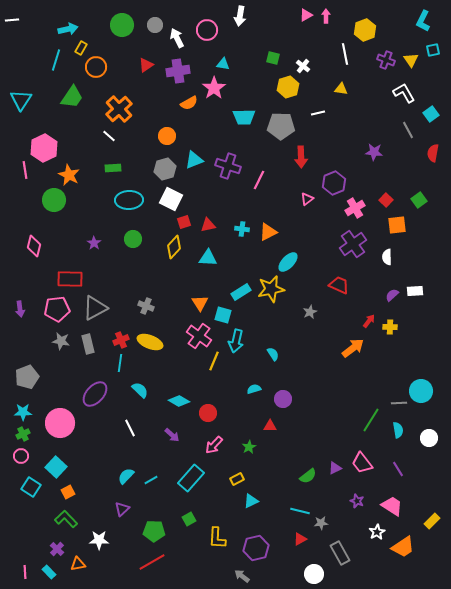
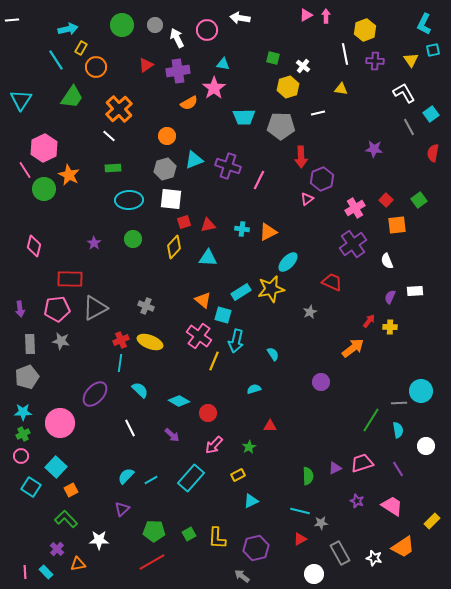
white arrow at (240, 16): moved 2 px down; rotated 90 degrees clockwise
cyan L-shape at (423, 21): moved 1 px right, 3 px down
cyan line at (56, 60): rotated 50 degrees counterclockwise
purple cross at (386, 60): moved 11 px left, 1 px down; rotated 18 degrees counterclockwise
gray line at (408, 130): moved 1 px right, 3 px up
purple star at (374, 152): moved 3 px up
pink line at (25, 170): rotated 24 degrees counterclockwise
purple hexagon at (334, 183): moved 12 px left, 4 px up
white square at (171, 199): rotated 20 degrees counterclockwise
green circle at (54, 200): moved 10 px left, 11 px up
white semicircle at (387, 257): moved 4 px down; rotated 21 degrees counterclockwise
red trapezoid at (339, 285): moved 7 px left, 3 px up
purple semicircle at (392, 295): moved 2 px left, 2 px down; rotated 24 degrees counterclockwise
orange triangle at (200, 303): moved 3 px right, 3 px up; rotated 18 degrees counterclockwise
gray rectangle at (88, 344): moved 58 px left; rotated 12 degrees clockwise
purple circle at (283, 399): moved 38 px right, 17 px up
white circle at (429, 438): moved 3 px left, 8 px down
pink trapezoid at (362, 463): rotated 110 degrees clockwise
green semicircle at (308, 476): rotated 54 degrees counterclockwise
yellow rectangle at (237, 479): moved 1 px right, 4 px up
orange square at (68, 492): moved 3 px right, 2 px up
green square at (189, 519): moved 15 px down
white star at (377, 532): moved 3 px left, 26 px down; rotated 28 degrees counterclockwise
cyan rectangle at (49, 572): moved 3 px left
